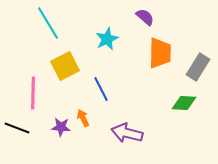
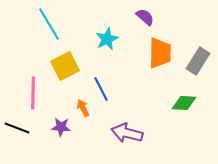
cyan line: moved 1 px right, 1 px down
gray rectangle: moved 6 px up
orange arrow: moved 10 px up
